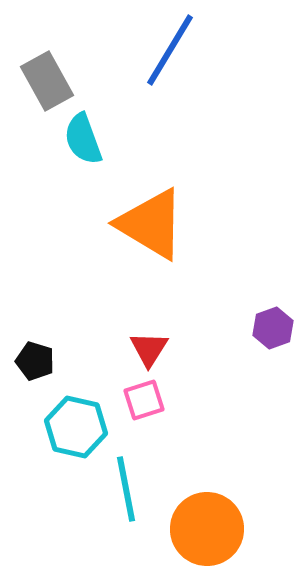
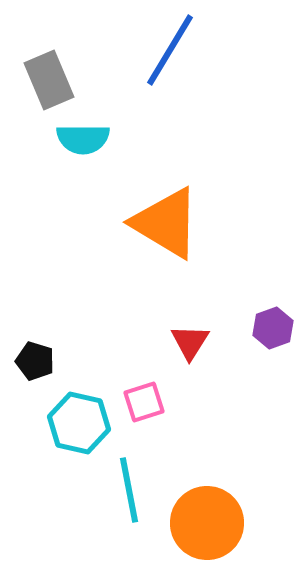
gray rectangle: moved 2 px right, 1 px up; rotated 6 degrees clockwise
cyan semicircle: rotated 70 degrees counterclockwise
orange triangle: moved 15 px right, 1 px up
red triangle: moved 41 px right, 7 px up
pink square: moved 2 px down
cyan hexagon: moved 3 px right, 4 px up
cyan line: moved 3 px right, 1 px down
orange circle: moved 6 px up
